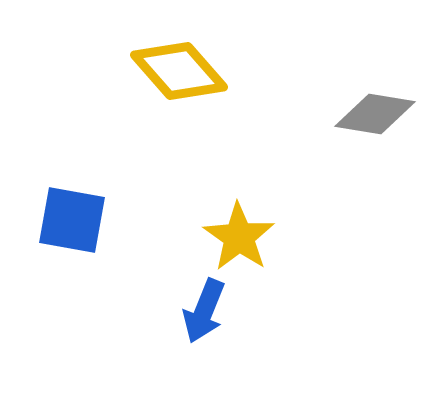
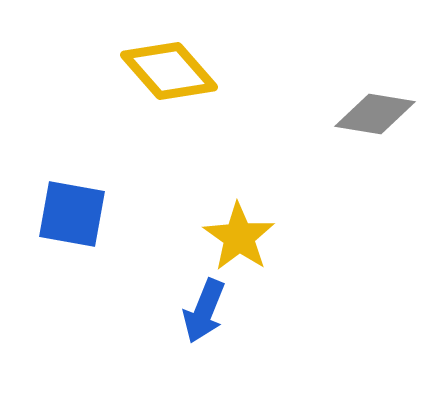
yellow diamond: moved 10 px left
blue square: moved 6 px up
